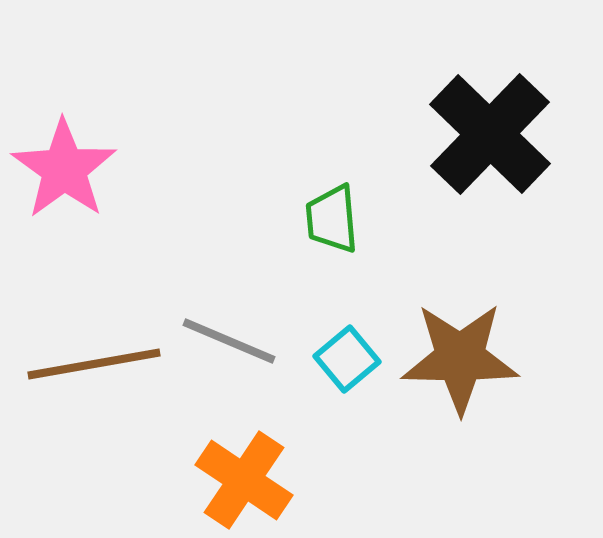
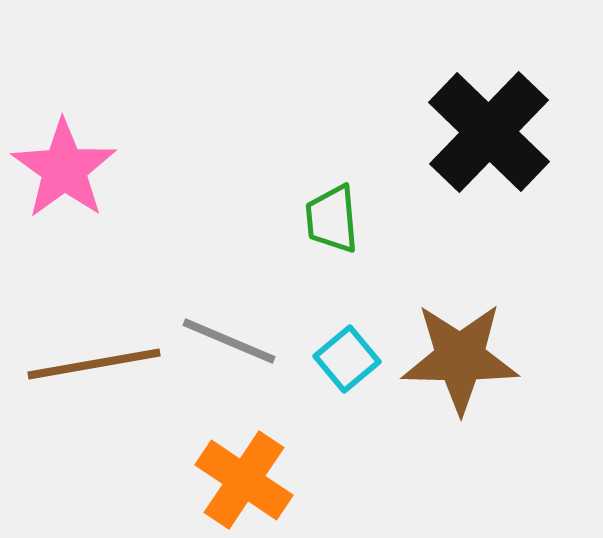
black cross: moved 1 px left, 2 px up
